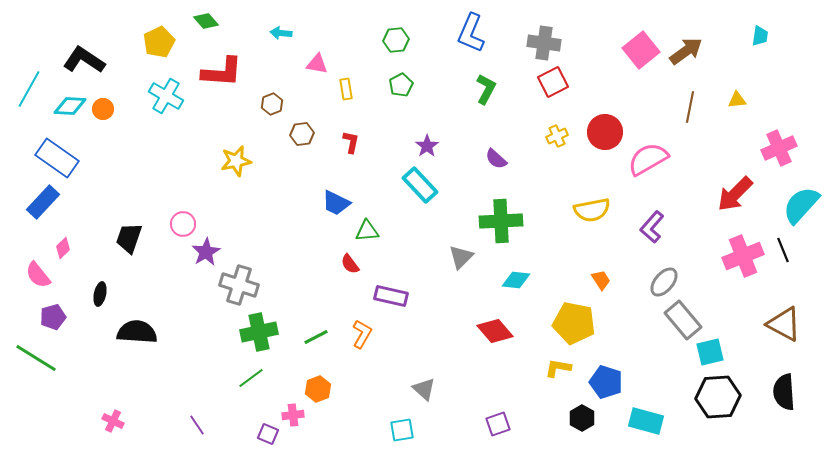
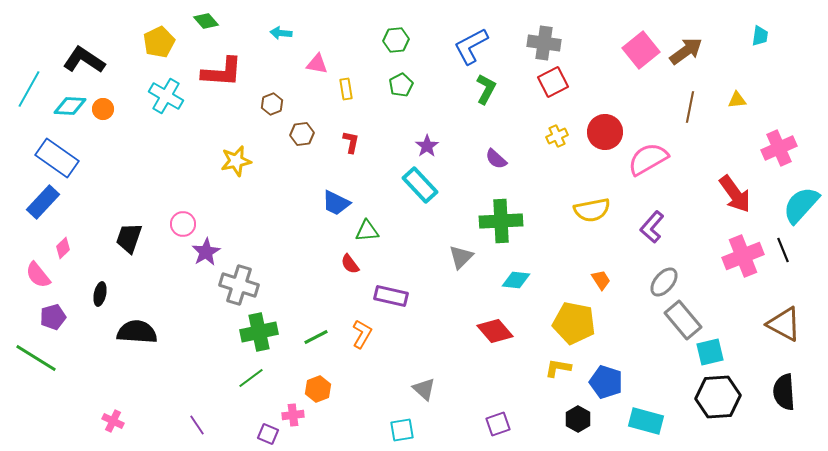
blue L-shape at (471, 33): moved 13 px down; rotated 39 degrees clockwise
red arrow at (735, 194): rotated 81 degrees counterclockwise
black hexagon at (582, 418): moved 4 px left, 1 px down
